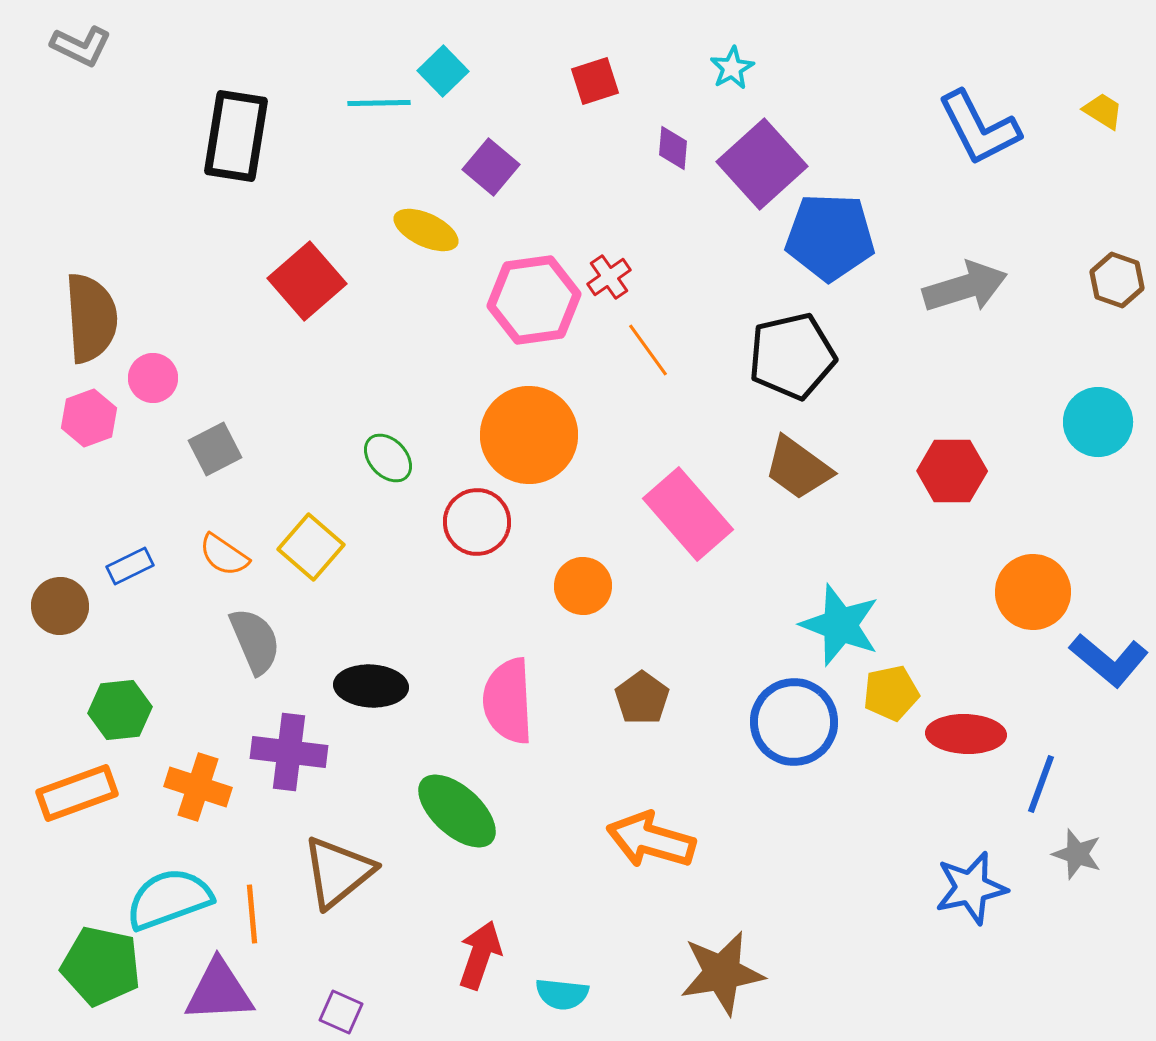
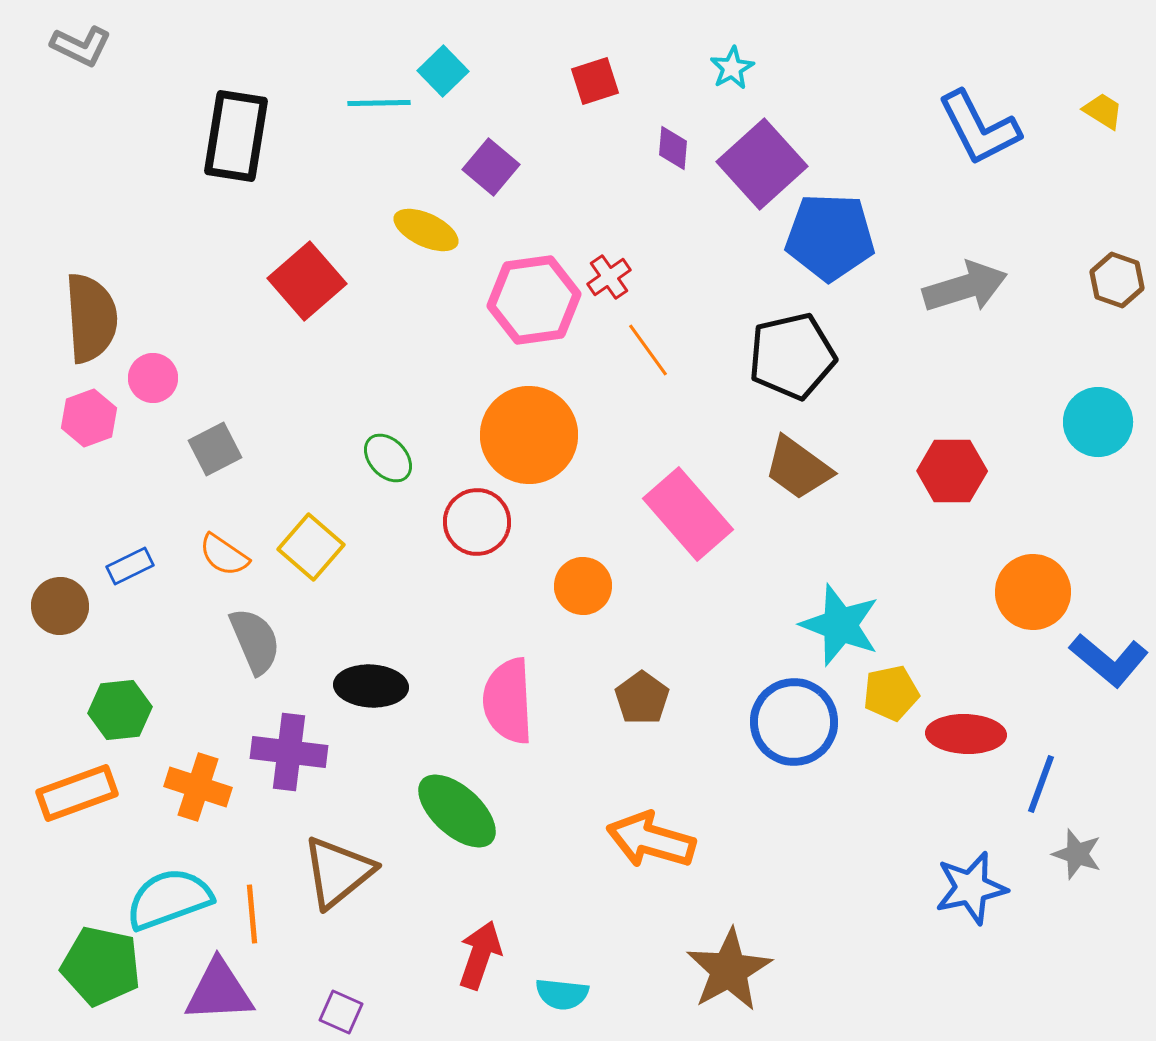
brown star at (722, 973): moved 7 px right, 3 px up; rotated 20 degrees counterclockwise
